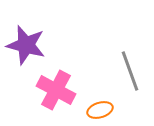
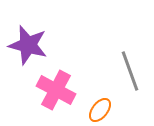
purple star: moved 2 px right
orange ellipse: rotated 35 degrees counterclockwise
